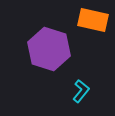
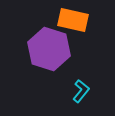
orange rectangle: moved 20 px left
